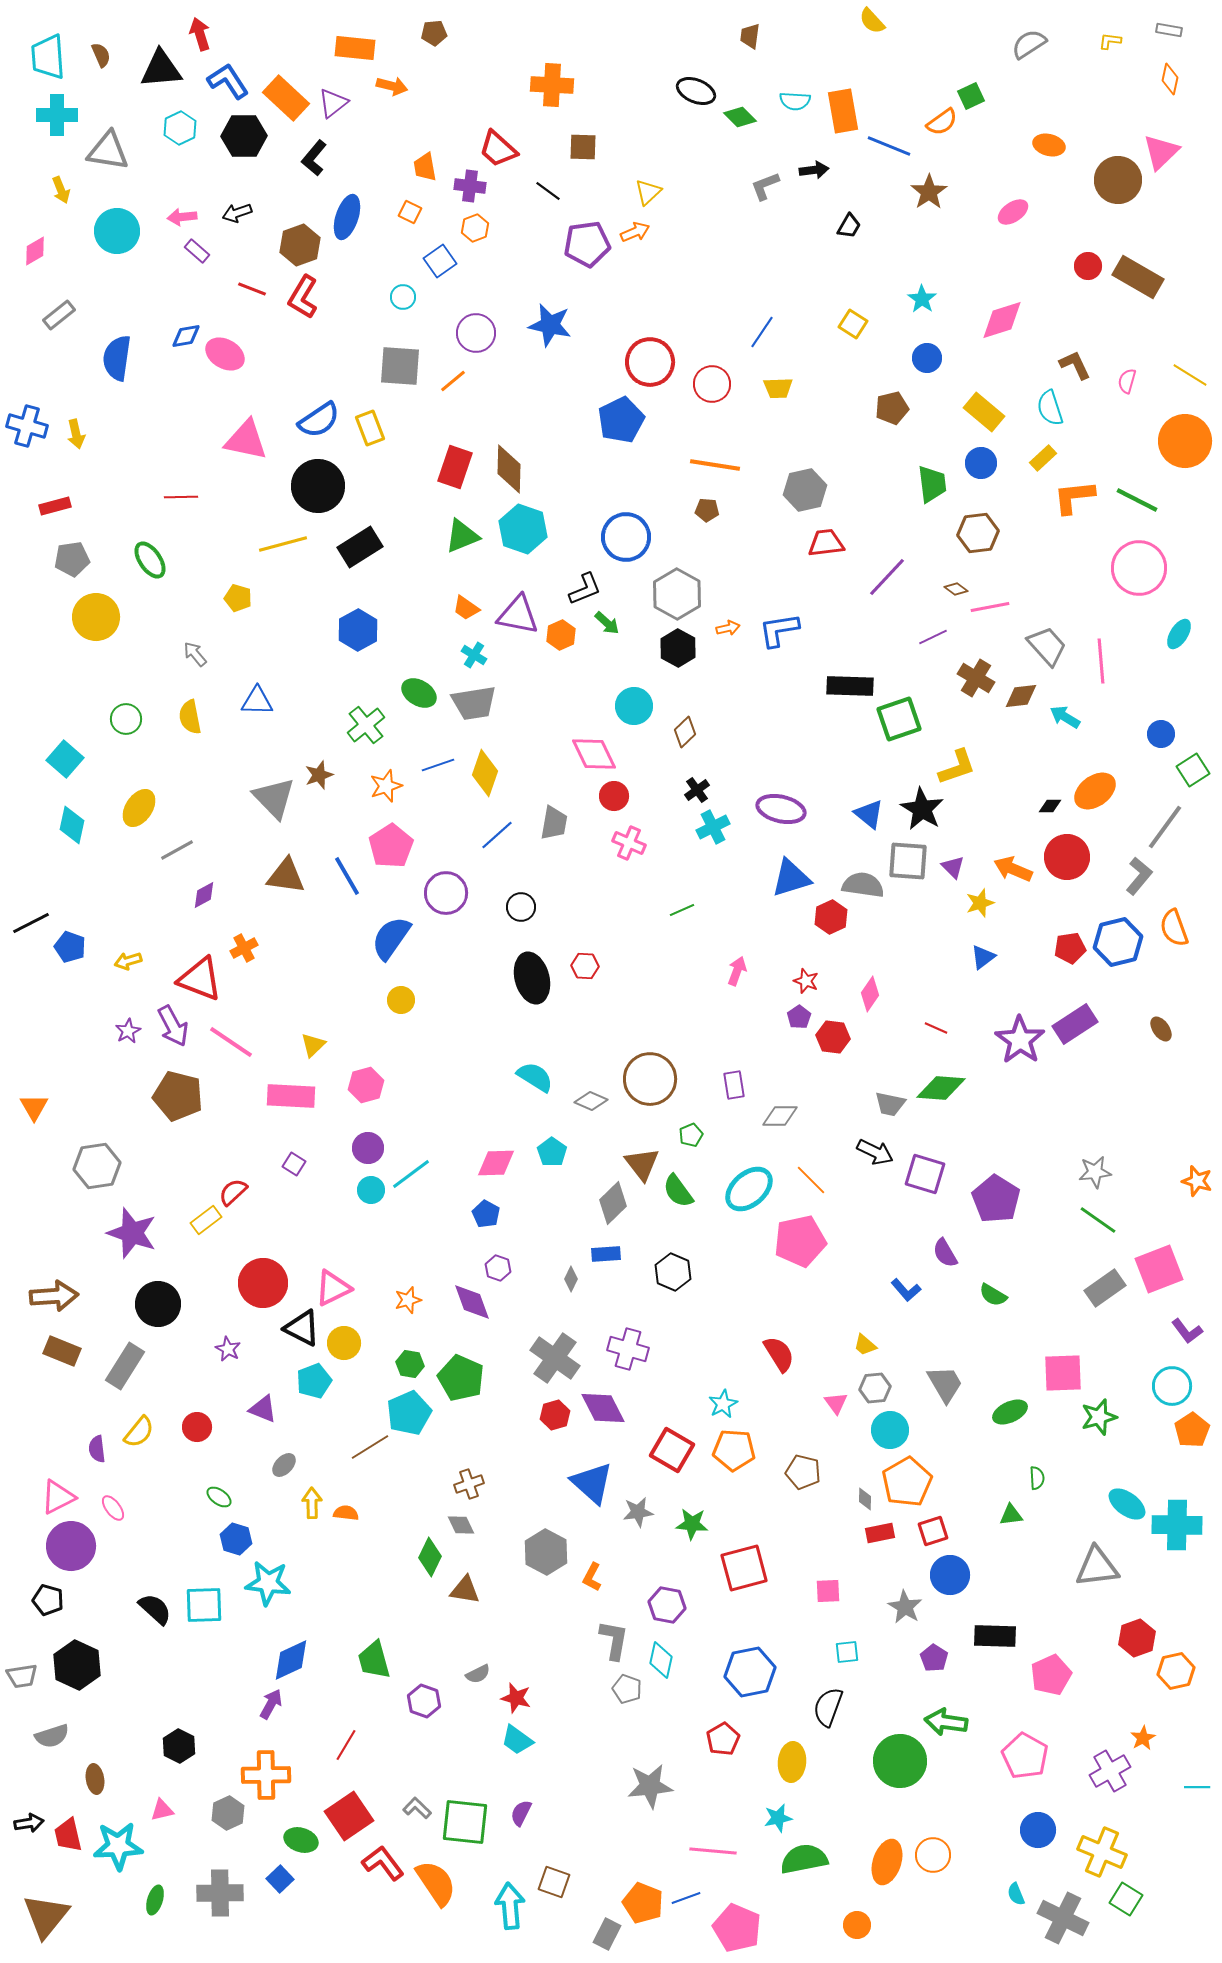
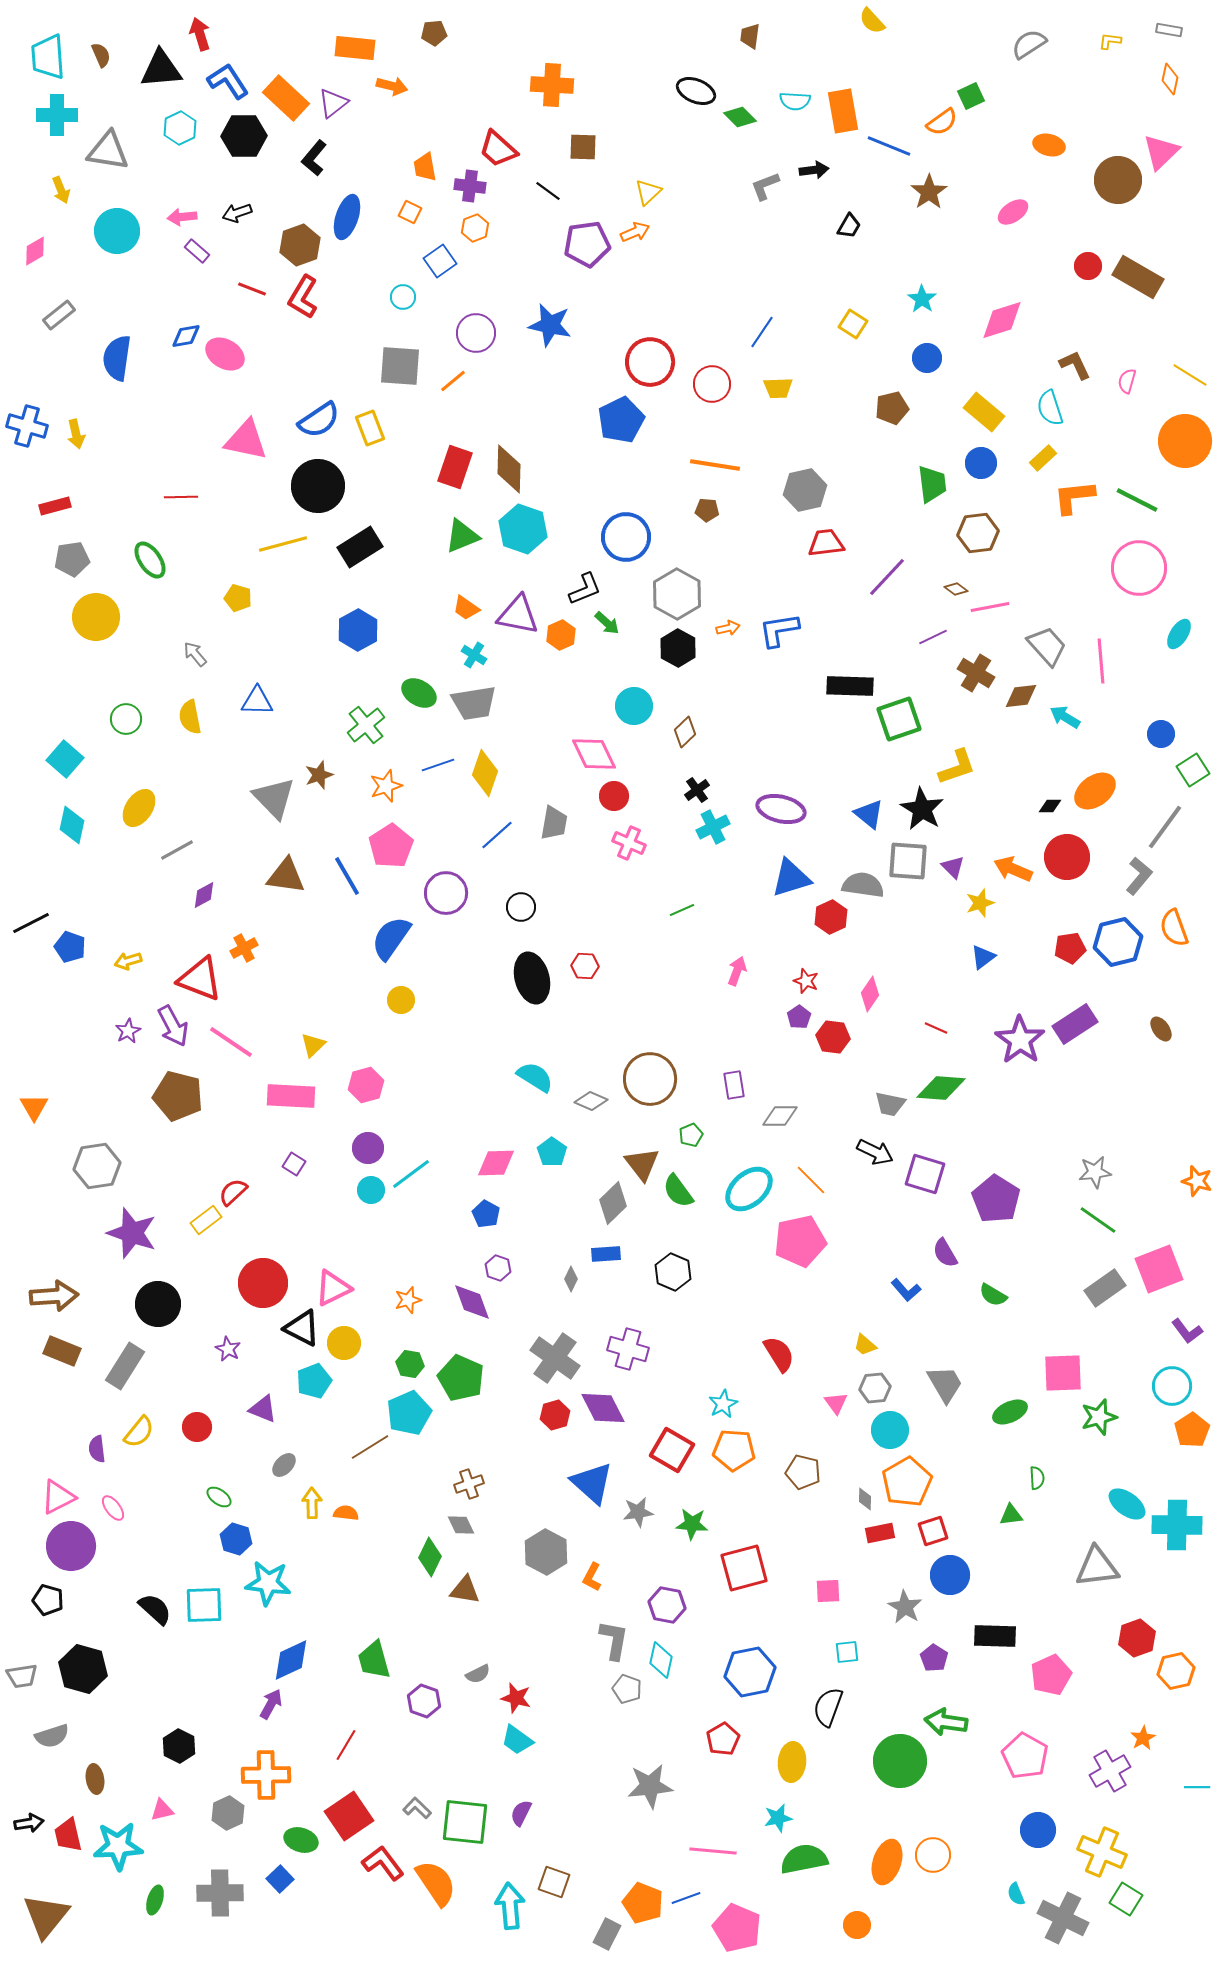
brown cross at (976, 678): moved 5 px up
black hexagon at (77, 1665): moved 6 px right, 4 px down; rotated 9 degrees counterclockwise
